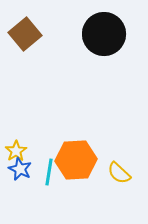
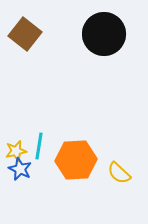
brown square: rotated 12 degrees counterclockwise
yellow star: rotated 20 degrees clockwise
cyan line: moved 10 px left, 26 px up
